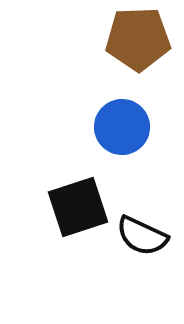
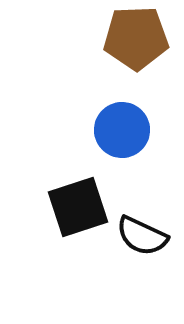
brown pentagon: moved 2 px left, 1 px up
blue circle: moved 3 px down
